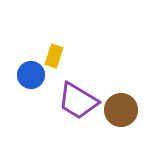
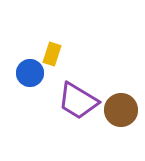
yellow rectangle: moved 2 px left, 2 px up
blue circle: moved 1 px left, 2 px up
